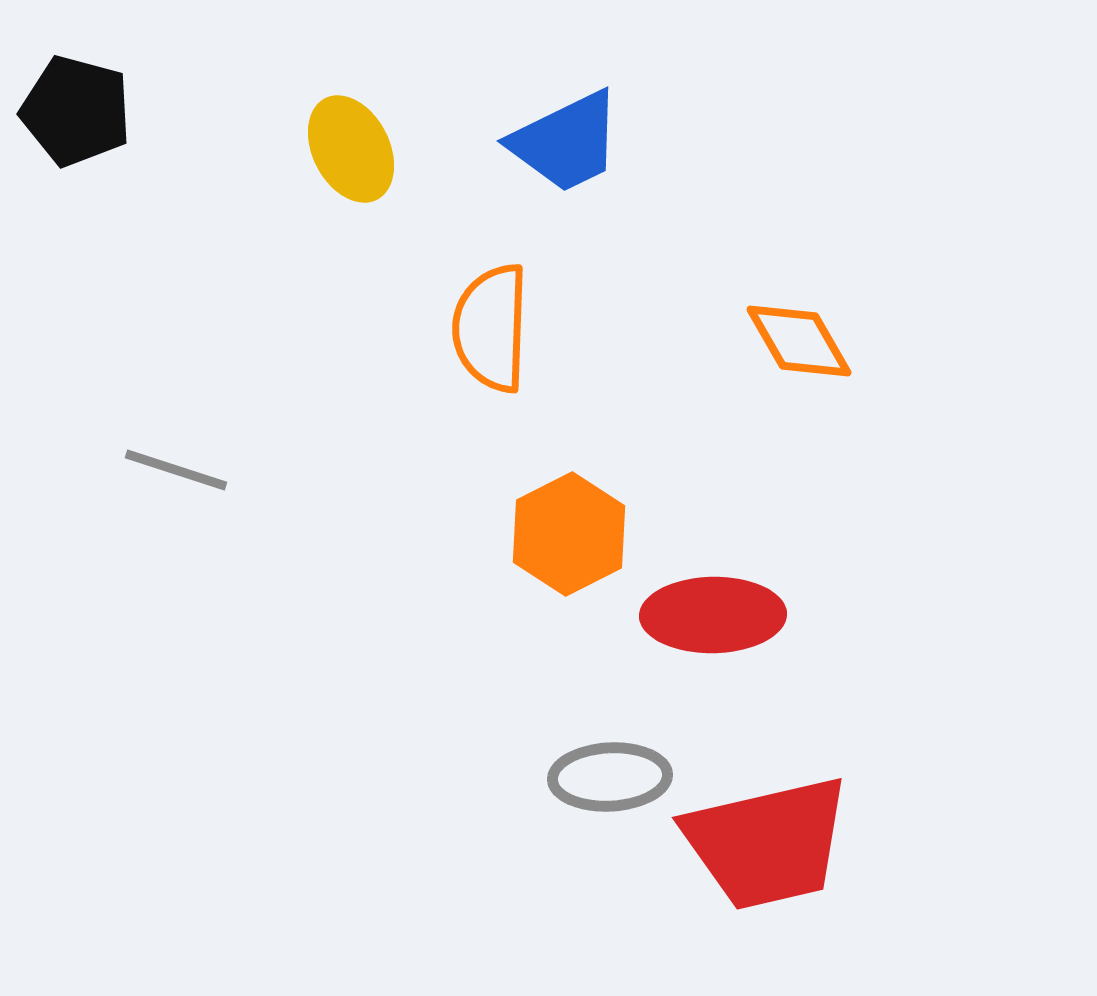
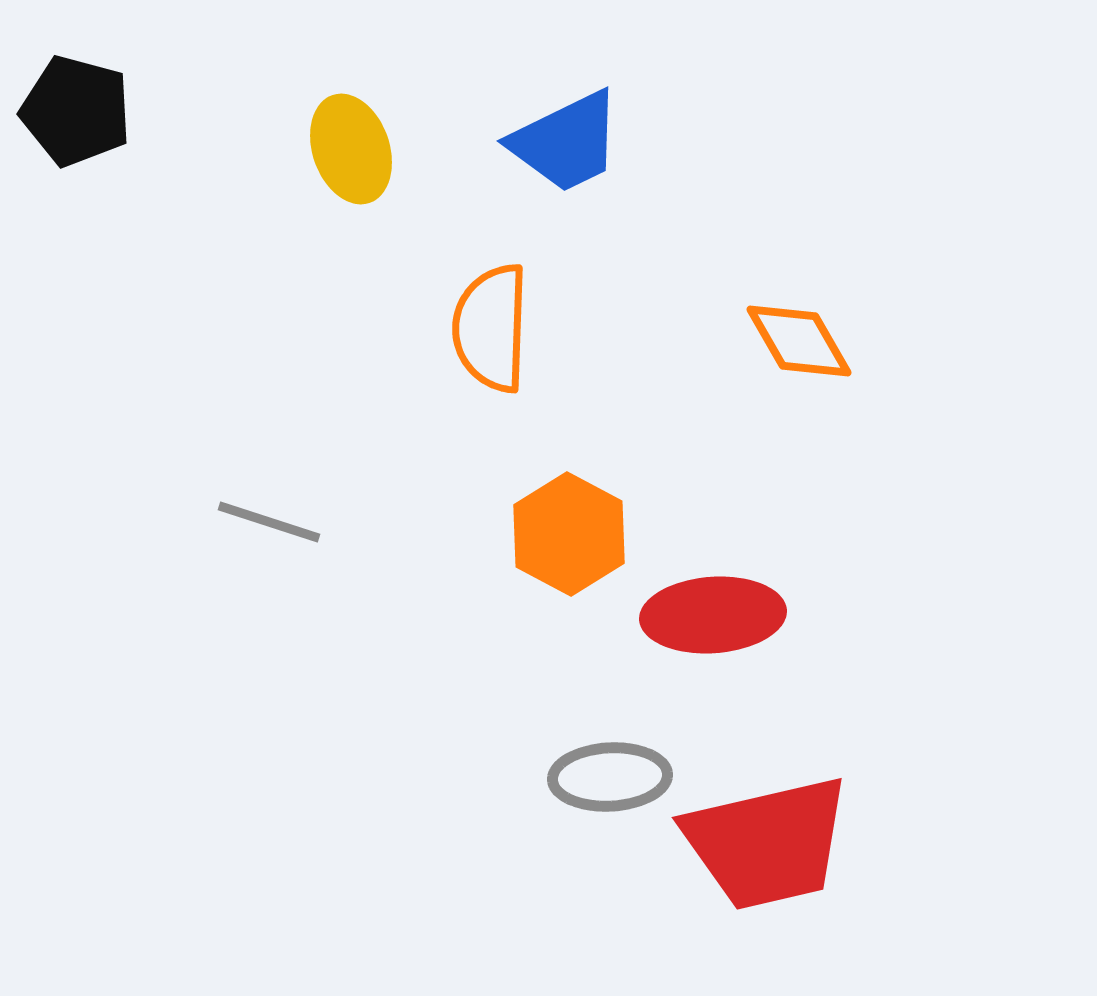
yellow ellipse: rotated 8 degrees clockwise
gray line: moved 93 px right, 52 px down
orange hexagon: rotated 5 degrees counterclockwise
red ellipse: rotated 3 degrees counterclockwise
